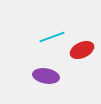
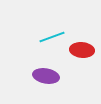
red ellipse: rotated 30 degrees clockwise
